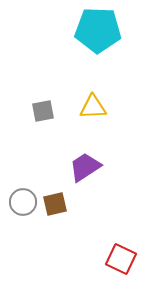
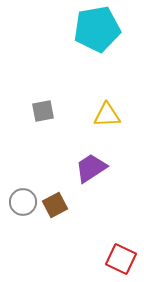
cyan pentagon: moved 1 px left, 1 px up; rotated 12 degrees counterclockwise
yellow triangle: moved 14 px right, 8 px down
purple trapezoid: moved 6 px right, 1 px down
brown square: moved 1 px down; rotated 15 degrees counterclockwise
